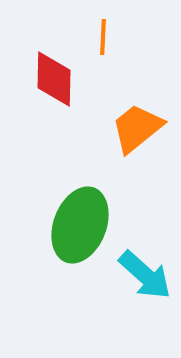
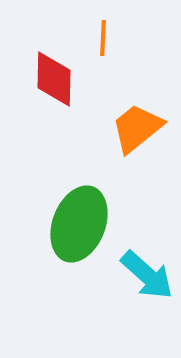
orange line: moved 1 px down
green ellipse: moved 1 px left, 1 px up
cyan arrow: moved 2 px right
